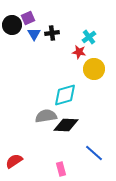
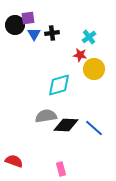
purple square: rotated 16 degrees clockwise
black circle: moved 3 px right
red star: moved 1 px right, 3 px down
cyan diamond: moved 6 px left, 10 px up
blue line: moved 25 px up
red semicircle: rotated 54 degrees clockwise
